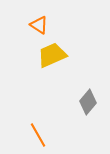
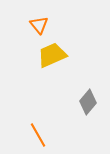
orange triangle: rotated 18 degrees clockwise
